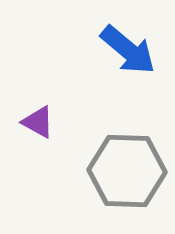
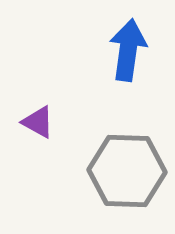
blue arrow: rotated 122 degrees counterclockwise
